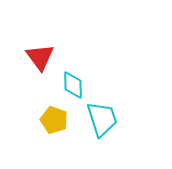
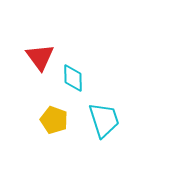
cyan diamond: moved 7 px up
cyan trapezoid: moved 2 px right, 1 px down
